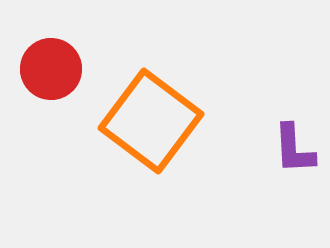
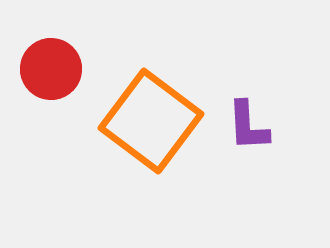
purple L-shape: moved 46 px left, 23 px up
